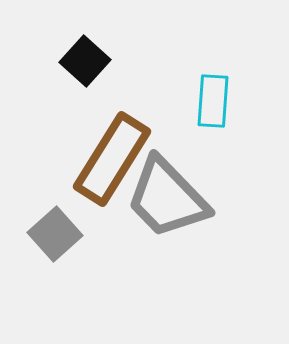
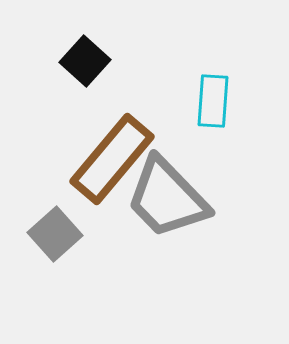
brown rectangle: rotated 8 degrees clockwise
